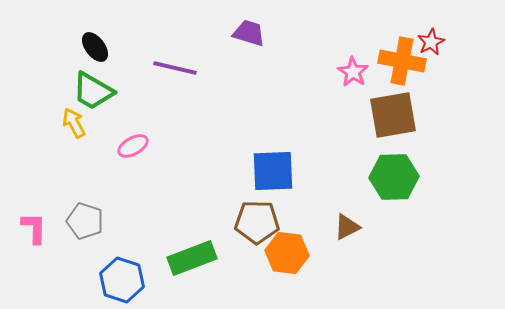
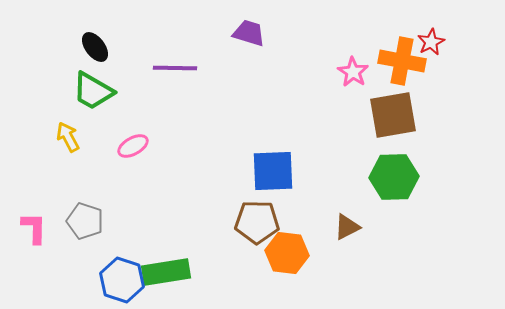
purple line: rotated 12 degrees counterclockwise
yellow arrow: moved 6 px left, 14 px down
green rectangle: moved 26 px left, 14 px down; rotated 12 degrees clockwise
